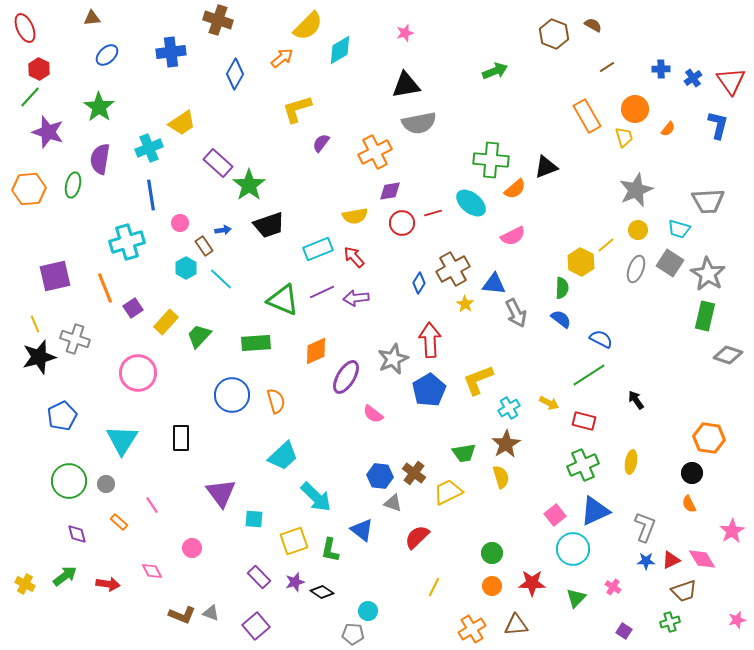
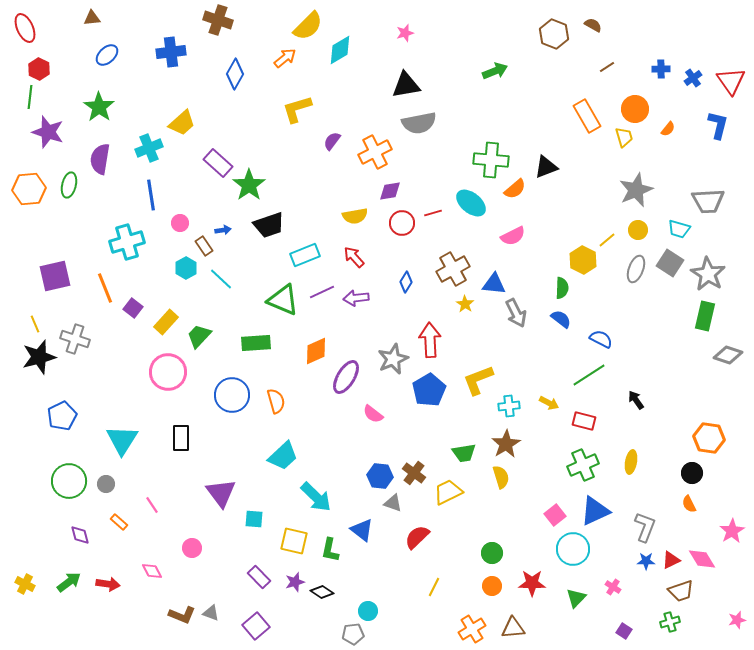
orange arrow at (282, 58): moved 3 px right
green line at (30, 97): rotated 35 degrees counterclockwise
yellow trapezoid at (182, 123): rotated 8 degrees counterclockwise
purple semicircle at (321, 143): moved 11 px right, 2 px up
green ellipse at (73, 185): moved 4 px left
yellow line at (606, 245): moved 1 px right, 5 px up
cyan rectangle at (318, 249): moved 13 px left, 6 px down
yellow hexagon at (581, 262): moved 2 px right, 2 px up
blue diamond at (419, 283): moved 13 px left, 1 px up
purple square at (133, 308): rotated 18 degrees counterclockwise
pink circle at (138, 373): moved 30 px right, 1 px up
cyan cross at (509, 408): moved 2 px up; rotated 25 degrees clockwise
purple diamond at (77, 534): moved 3 px right, 1 px down
yellow square at (294, 541): rotated 32 degrees clockwise
green arrow at (65, 576): moved 4 px right, 6 px down
brown trapezoid at (684, 591): moved 3 px left
brown triangle at (516, 625): moved 3 px left, 3 px down
gray pentagon at (353, 634): rotated 10 degrees counterclockwise
